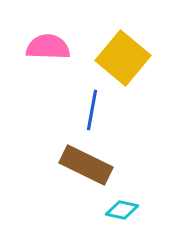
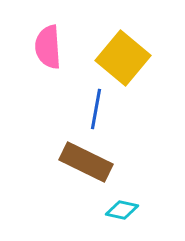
pink semicircle: rotated 96 degrees counterclockwise
blue line: moved 4 px right, 1 px up
brown rectangle: moved 3 px up
